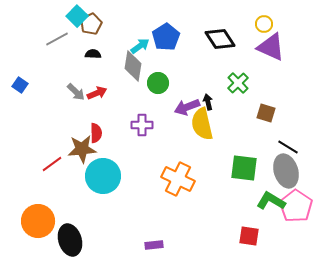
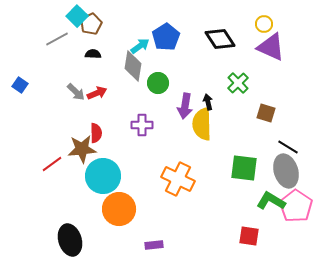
purple arrow: moved 2 px left, 1 px up; rotated 60 degrees counterclockwise
yellow semicircle: rotated 12 degrees clockwise
orange circle: moved 81 px right, 12 px up
